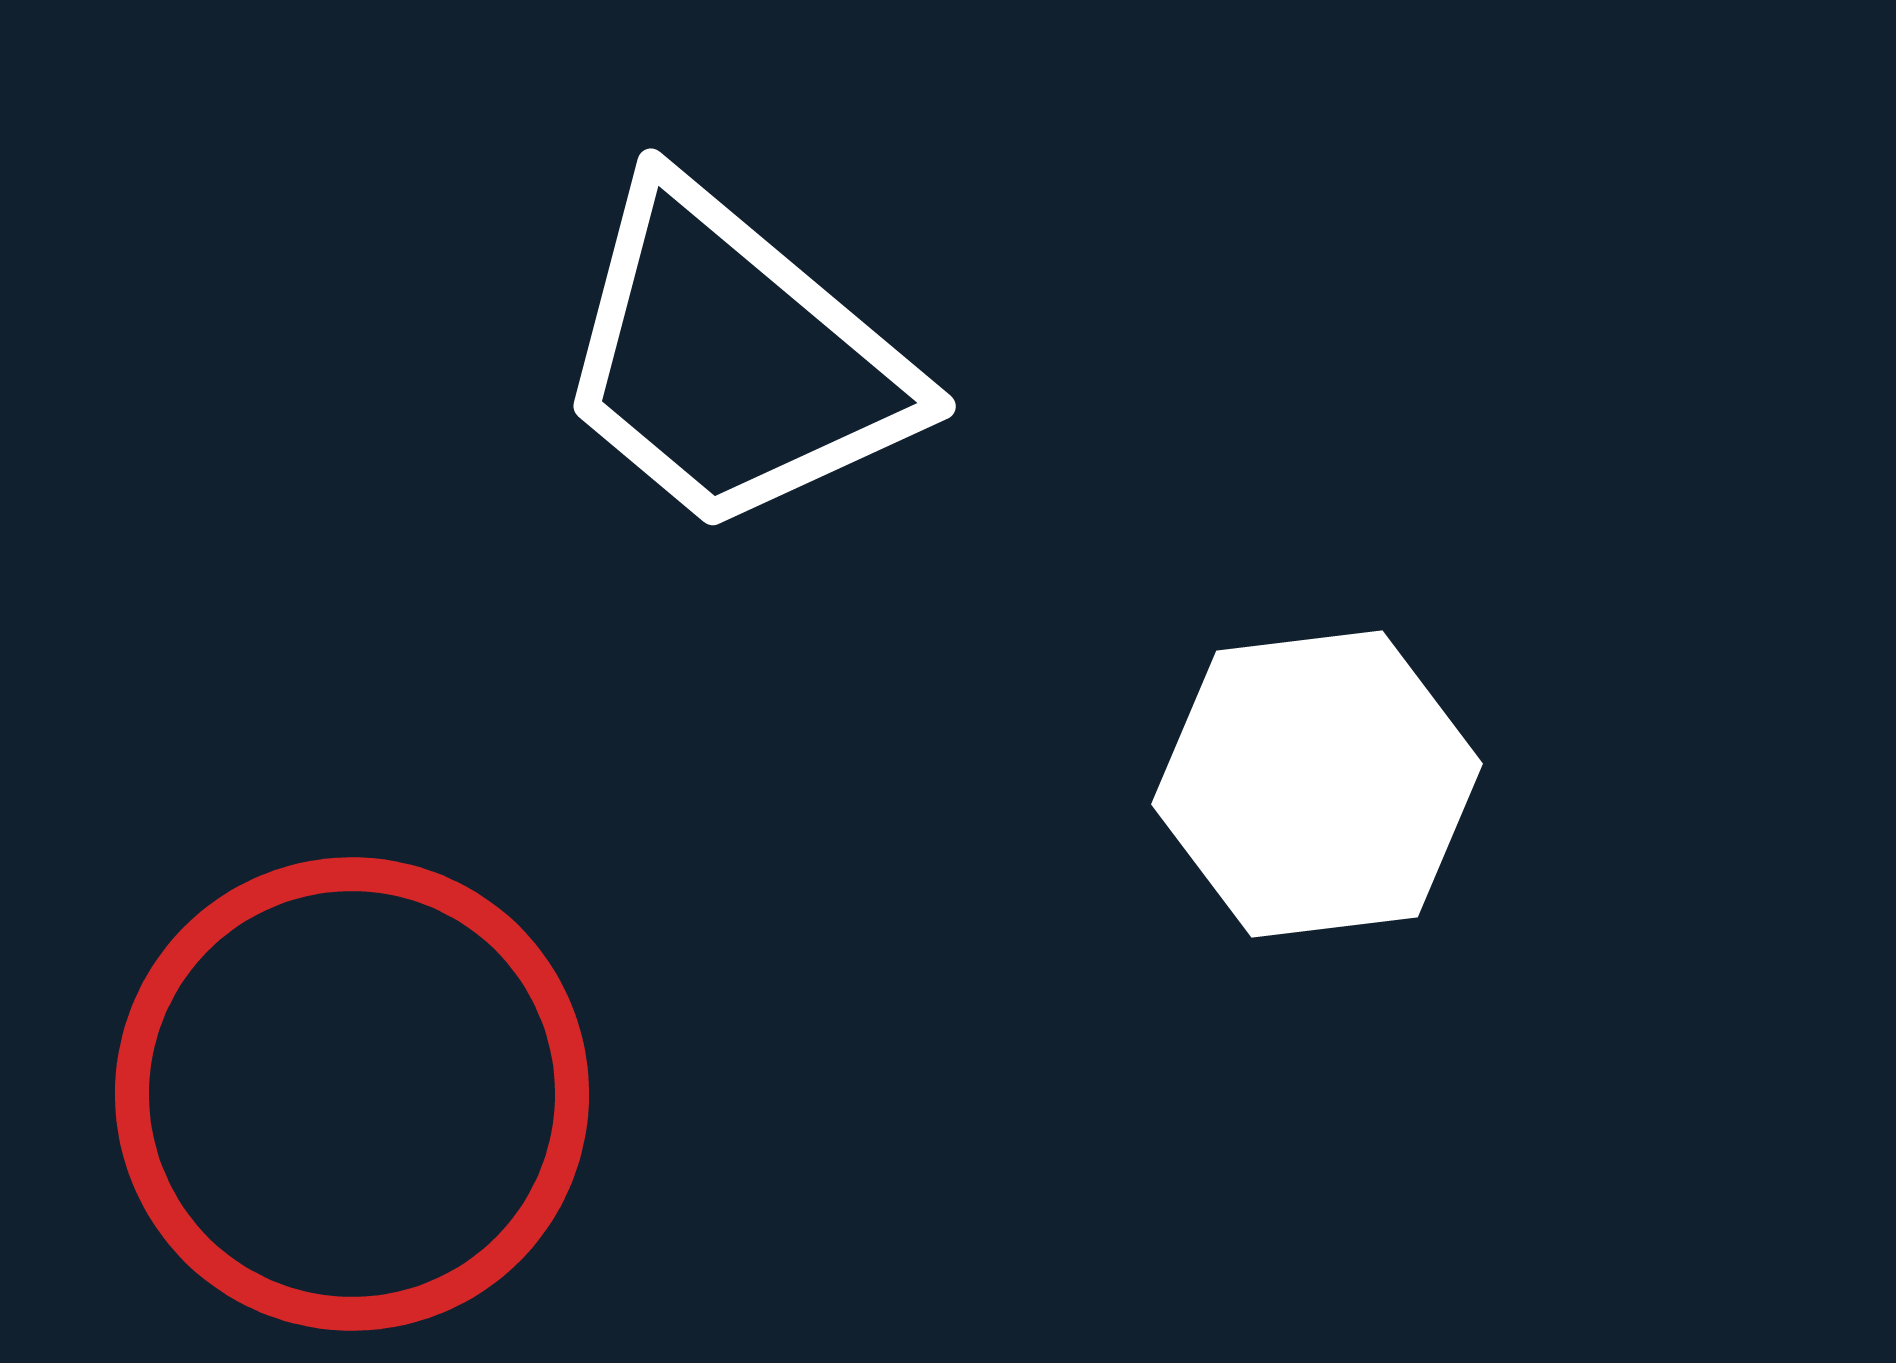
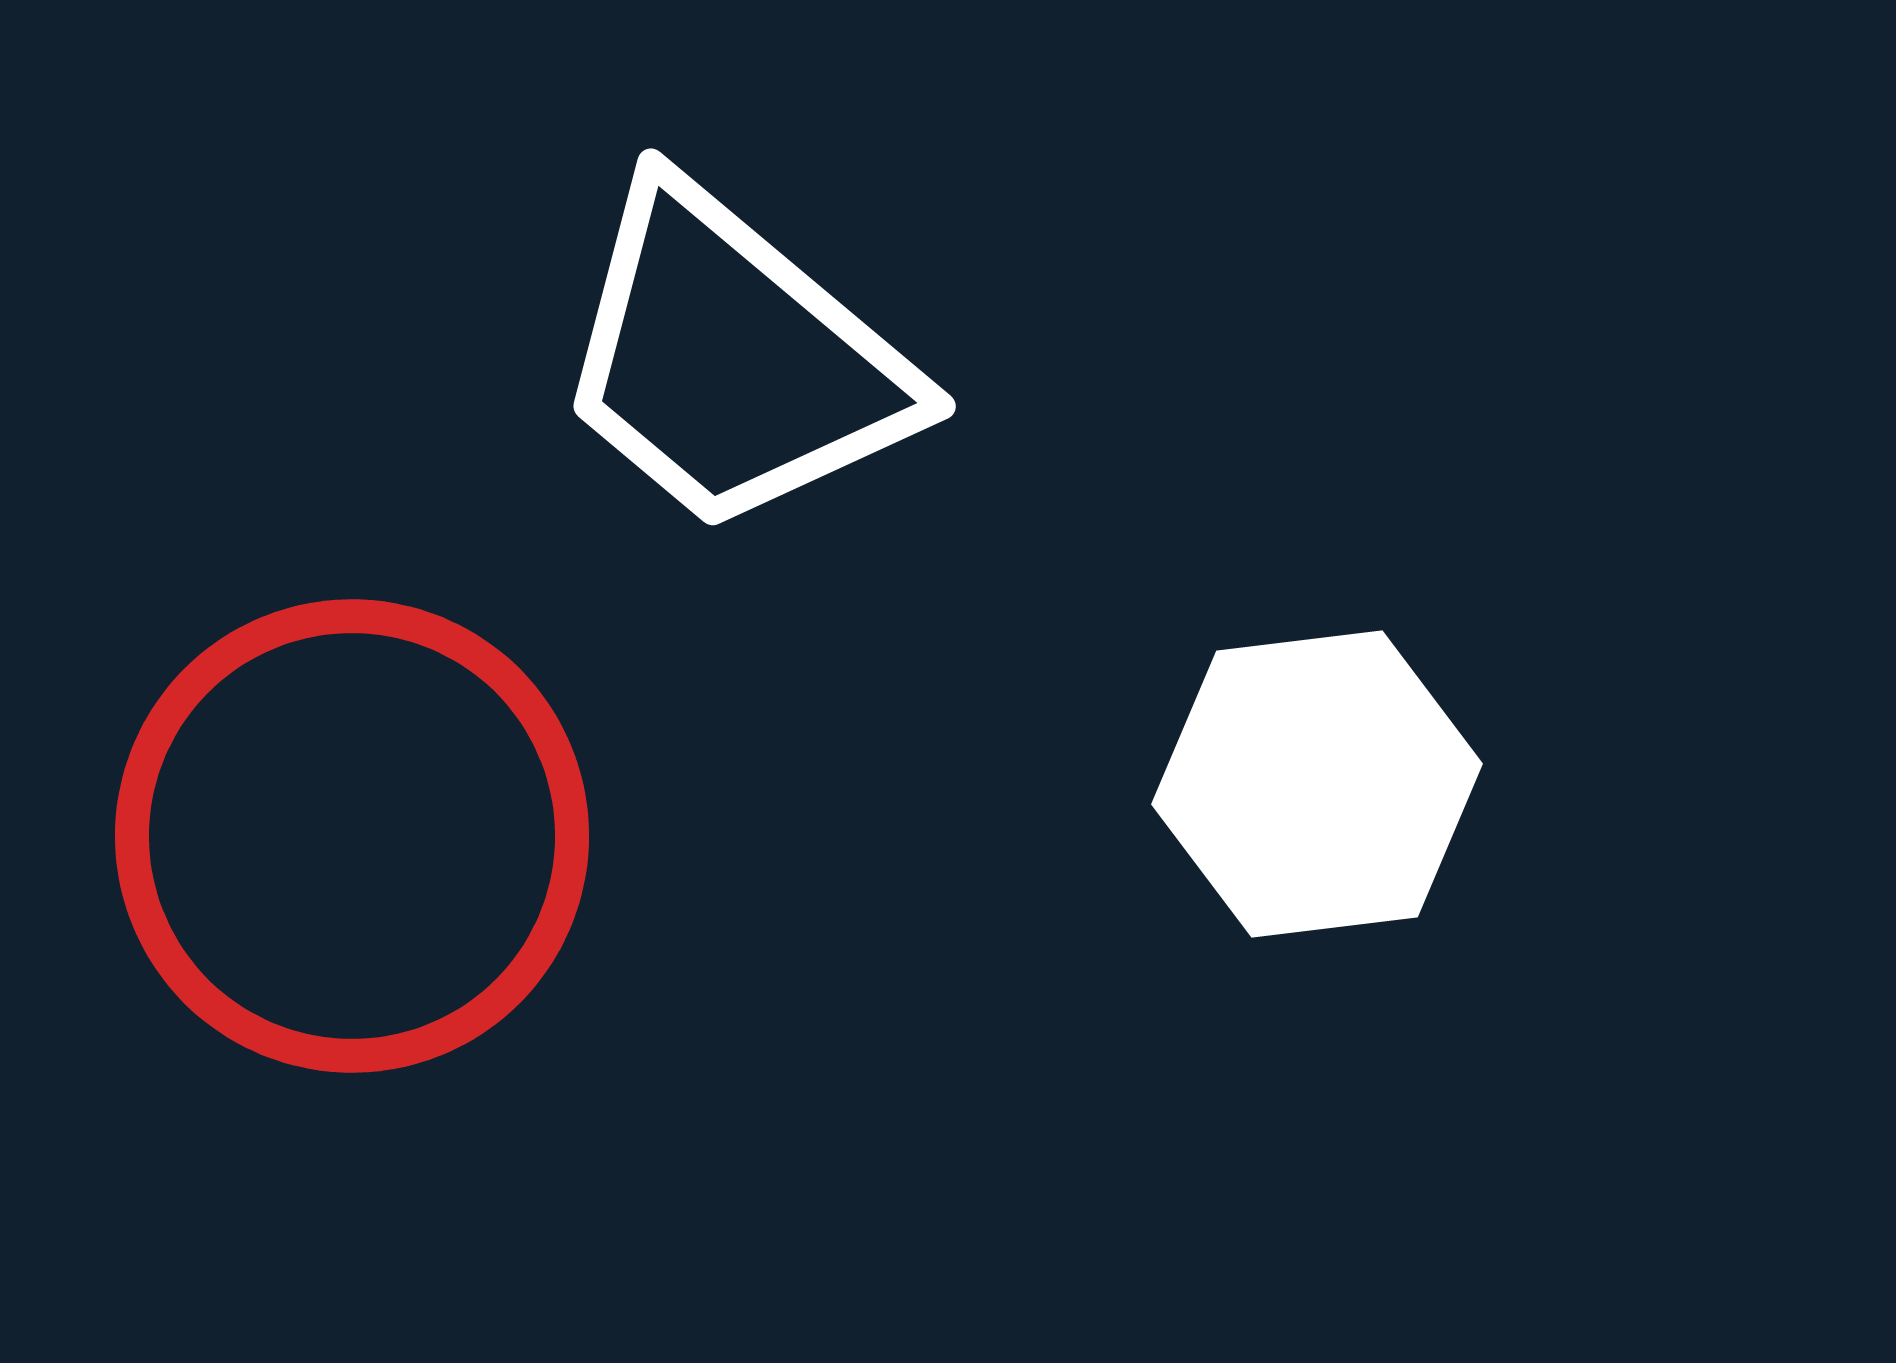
red circle: moved 258 px up
